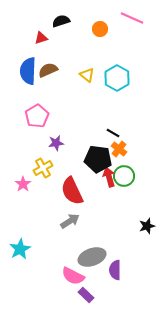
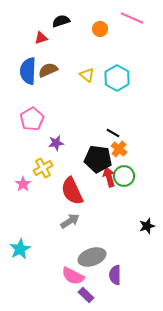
pink pentagon: moved 5 px left, 3 px down
purple semicircle: moved 5 px down
